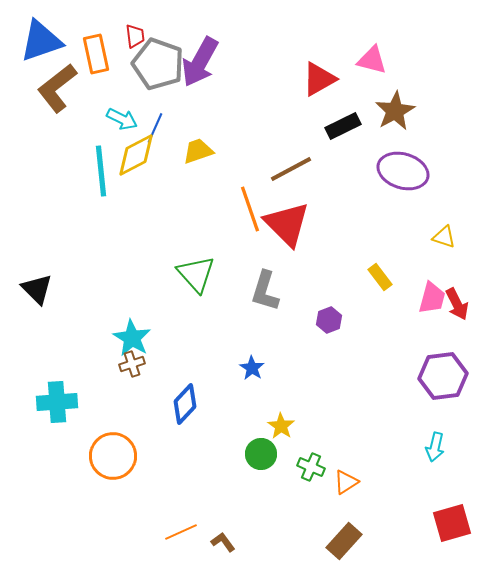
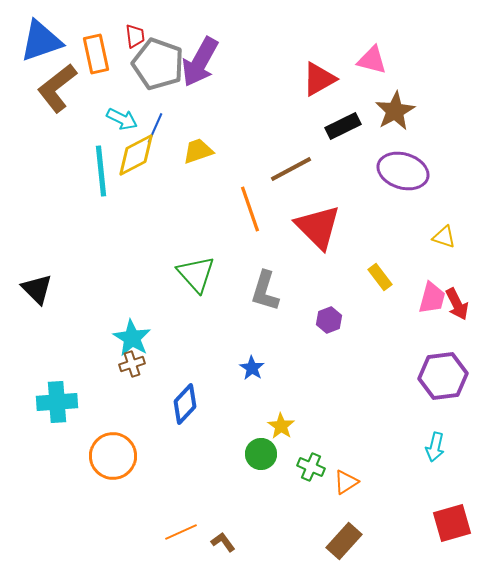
red triangle at (287, 224): moved 31 px right, 3 px down
